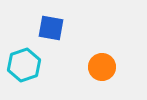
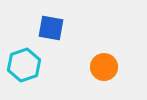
orange circle: moved 2 px right
